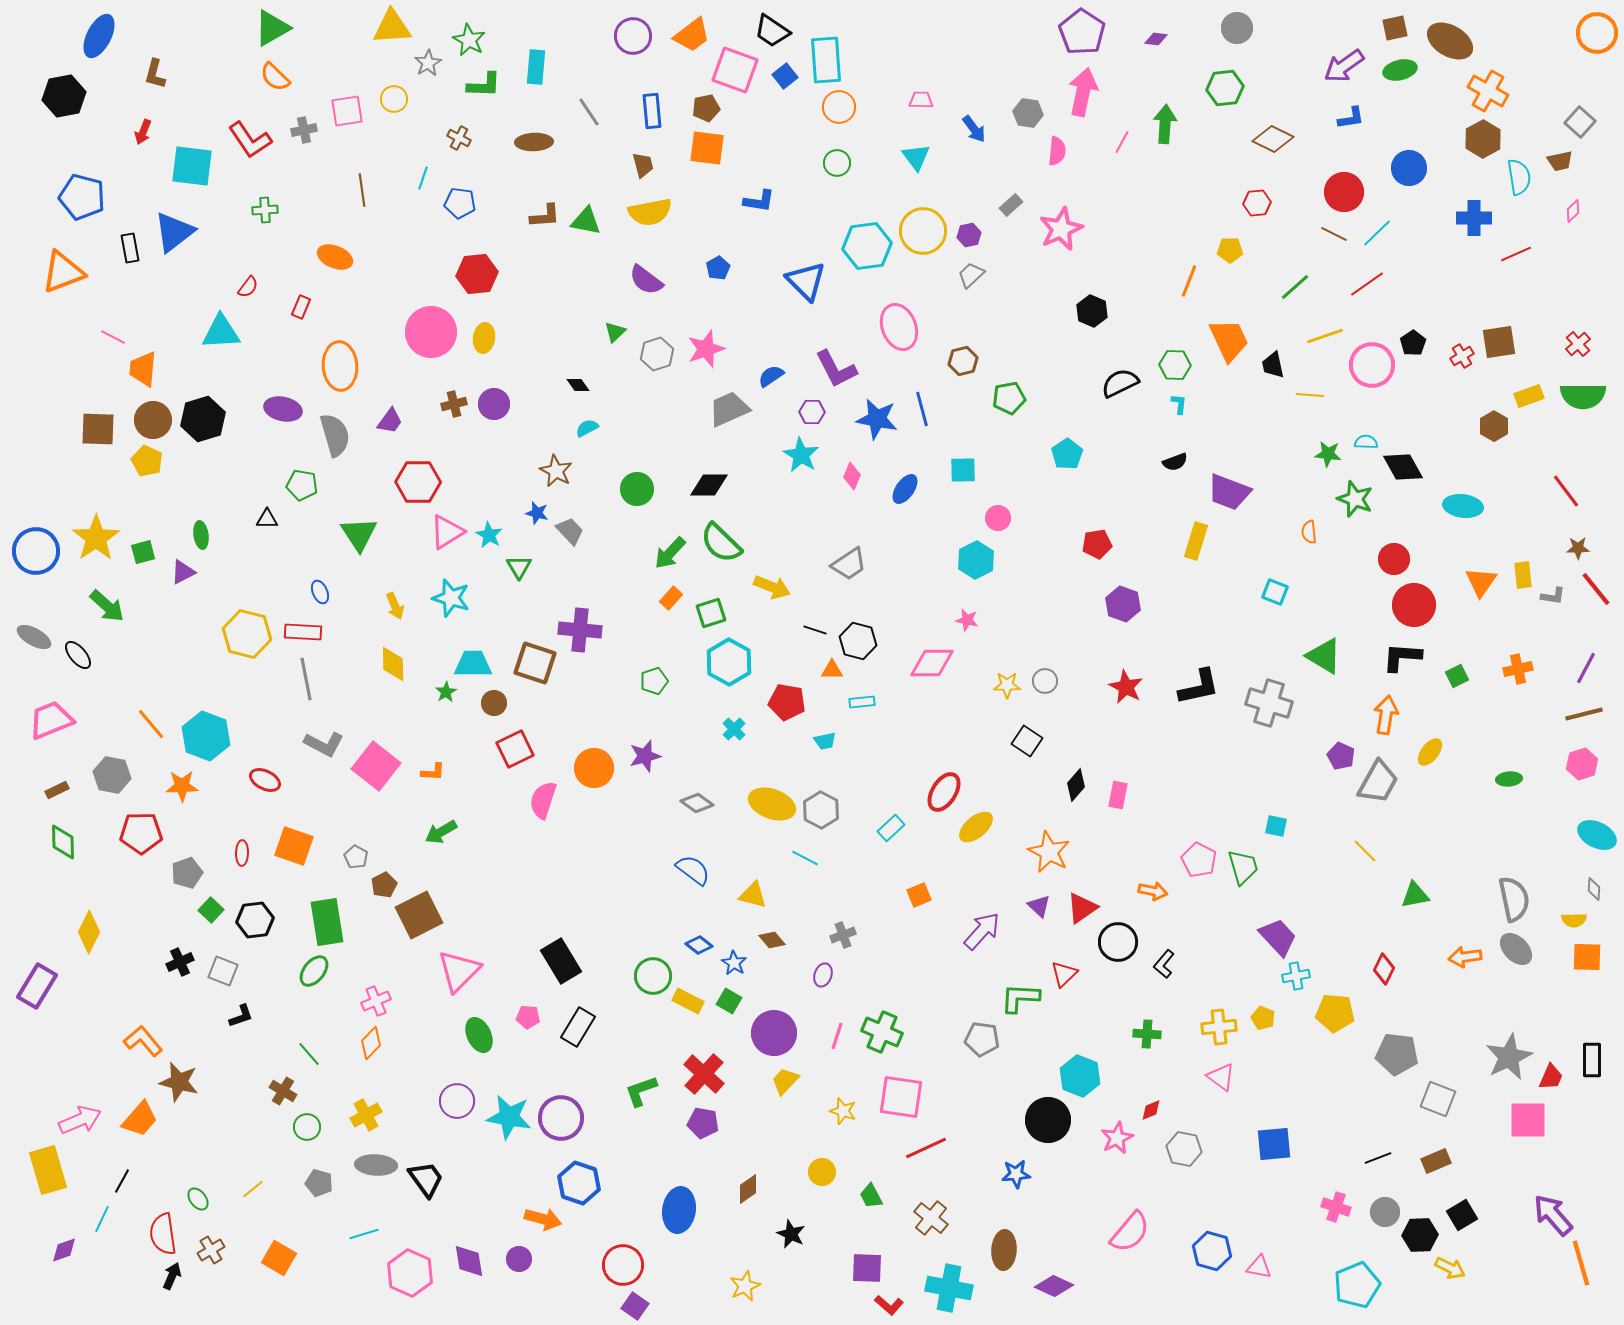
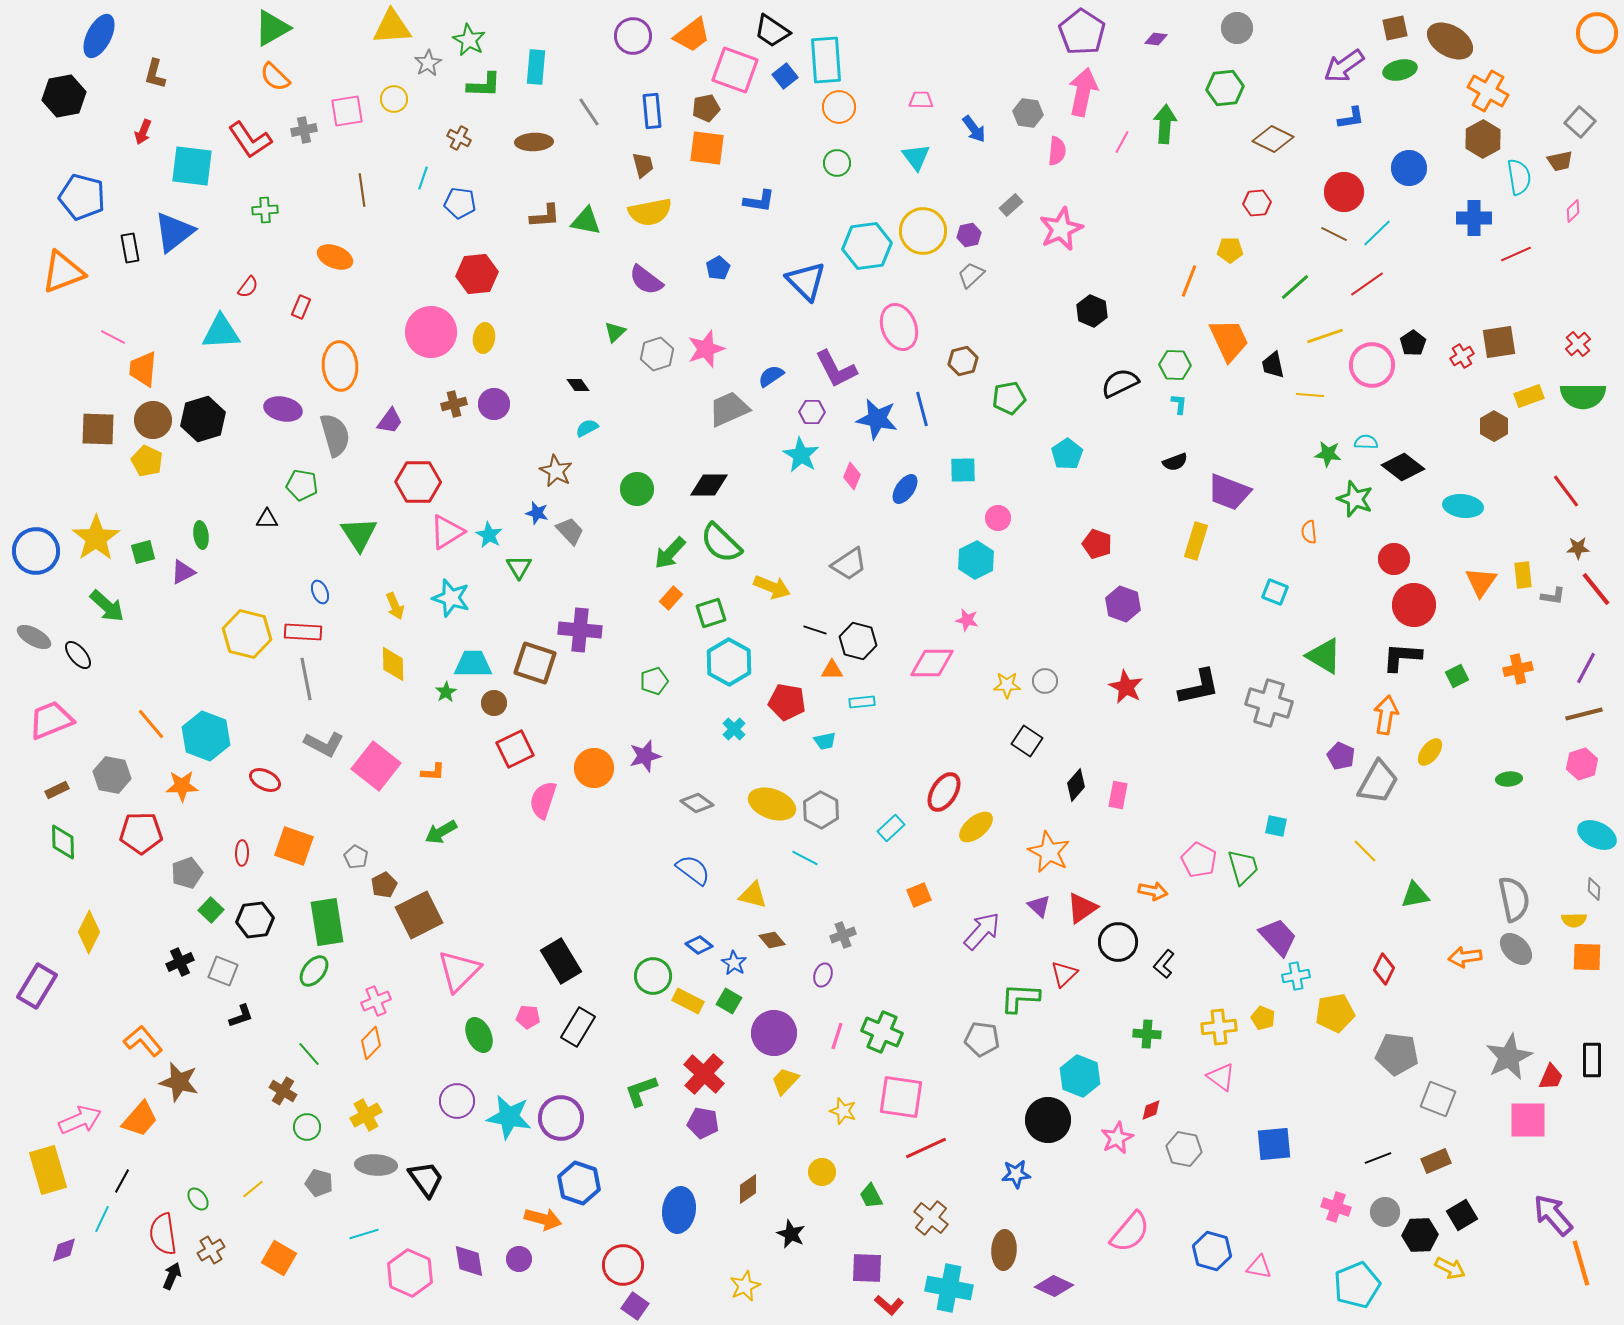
black diamond at (1403, 467): rotated 24 degrees counterclockwise
red pentagon at (1097, 544): rotated 28 degrees clockwise
yellow pentagon at (1335, 1013): rotated 15 degrees counterclockwise
